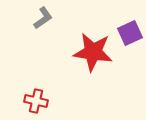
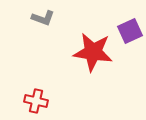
gray L-shape: rotated 55 degrees clockwise
purple square: moved 2 px up
